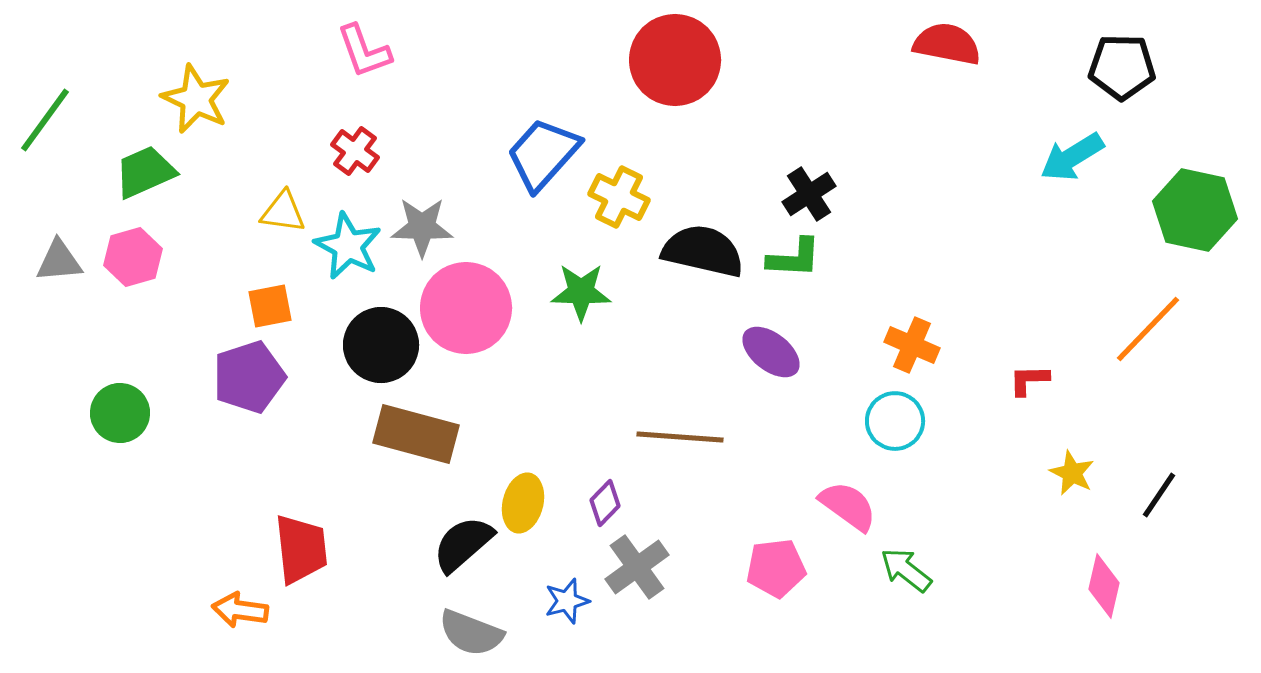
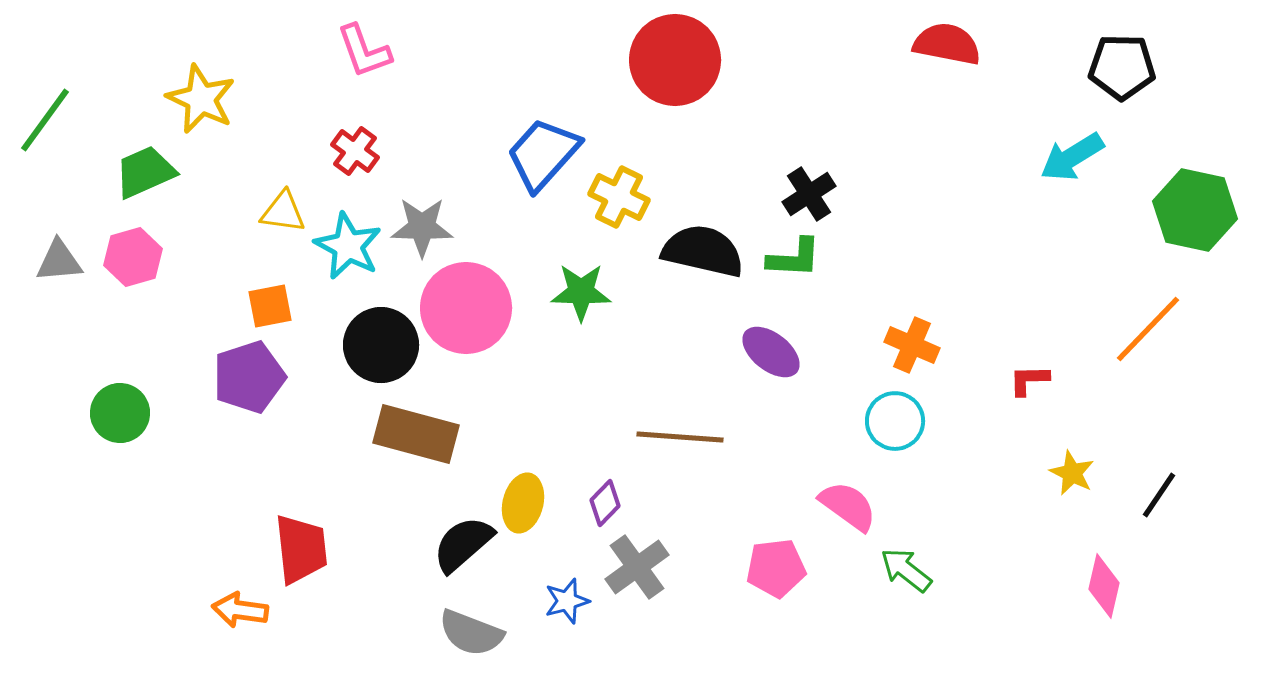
yellow star at (196, 99): moved 5 px right
